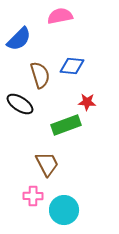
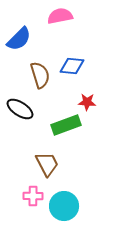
black ellipse: moved 5 px down
cyan circle: moved 4 px up
